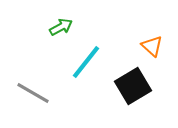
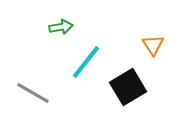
green arrow: rotated 20 degrees clockwise
orange triangle: moved 1 px right, 1 px up; rotated 15 degrees clockwise
black square: moved 5 px left, 1 px down
